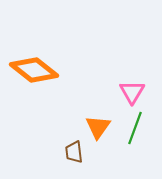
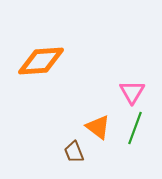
orange diamond: moved 7 px right, 9 px up; rotated 42 degrees counterclockwise
orange triangle: rotated 28 degrees counterclockwise
brown trapezoid: rotated 15 degrees counterclockwise
